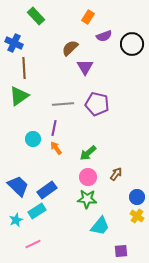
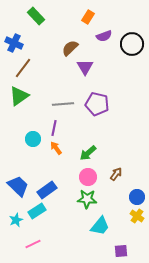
brown line: moved 1 px left; rotated 40 degrees clockwise
